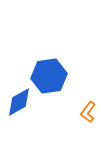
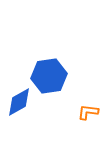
orange L-shape: rotated 60 degrees clockwise
